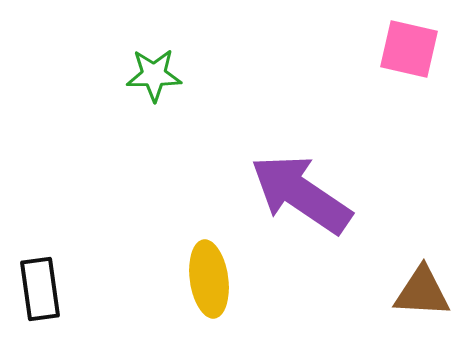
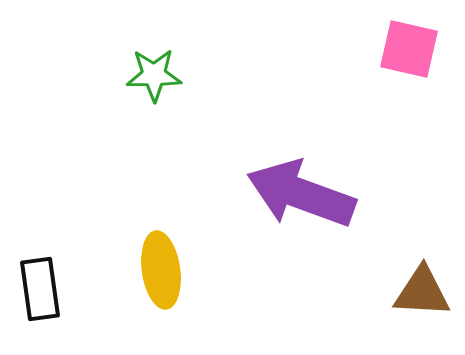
purple arrow: rotated 14 degrees counterclockwise
yellow ellipse: moved 48 px left, 9 px up
